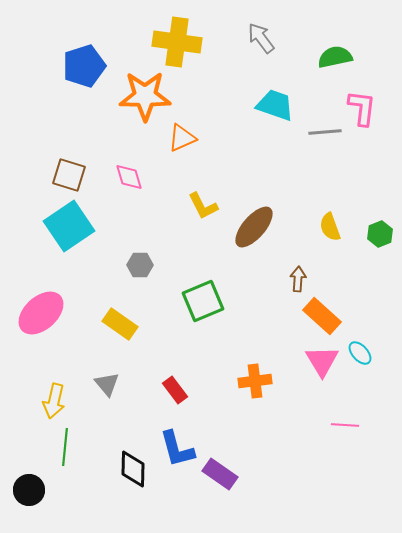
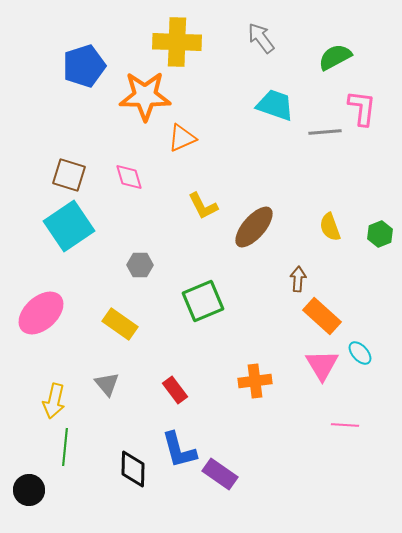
yellow cross: rotated 6 degrees counterclockwise
green semicircle: rotated 16 degrees counterclockwise
pink triangle: moved 4 px down
blue L-shape: moved 2 px right, 1 px down
